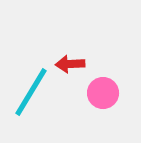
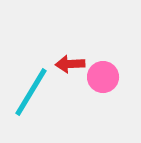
pink circle: moved 16 px up
